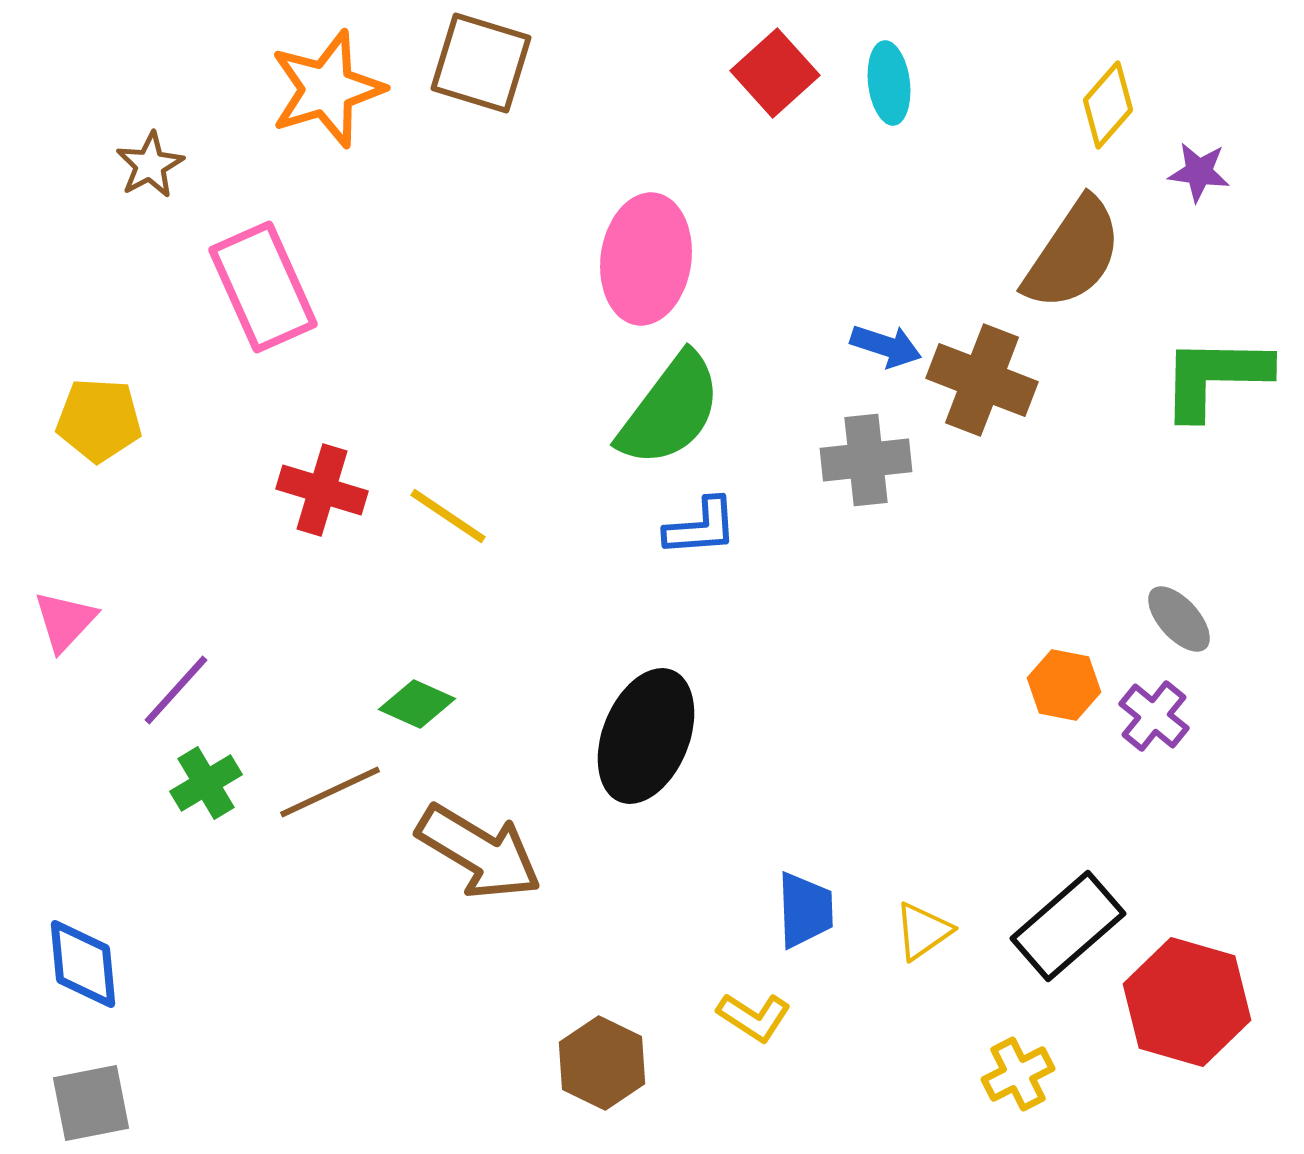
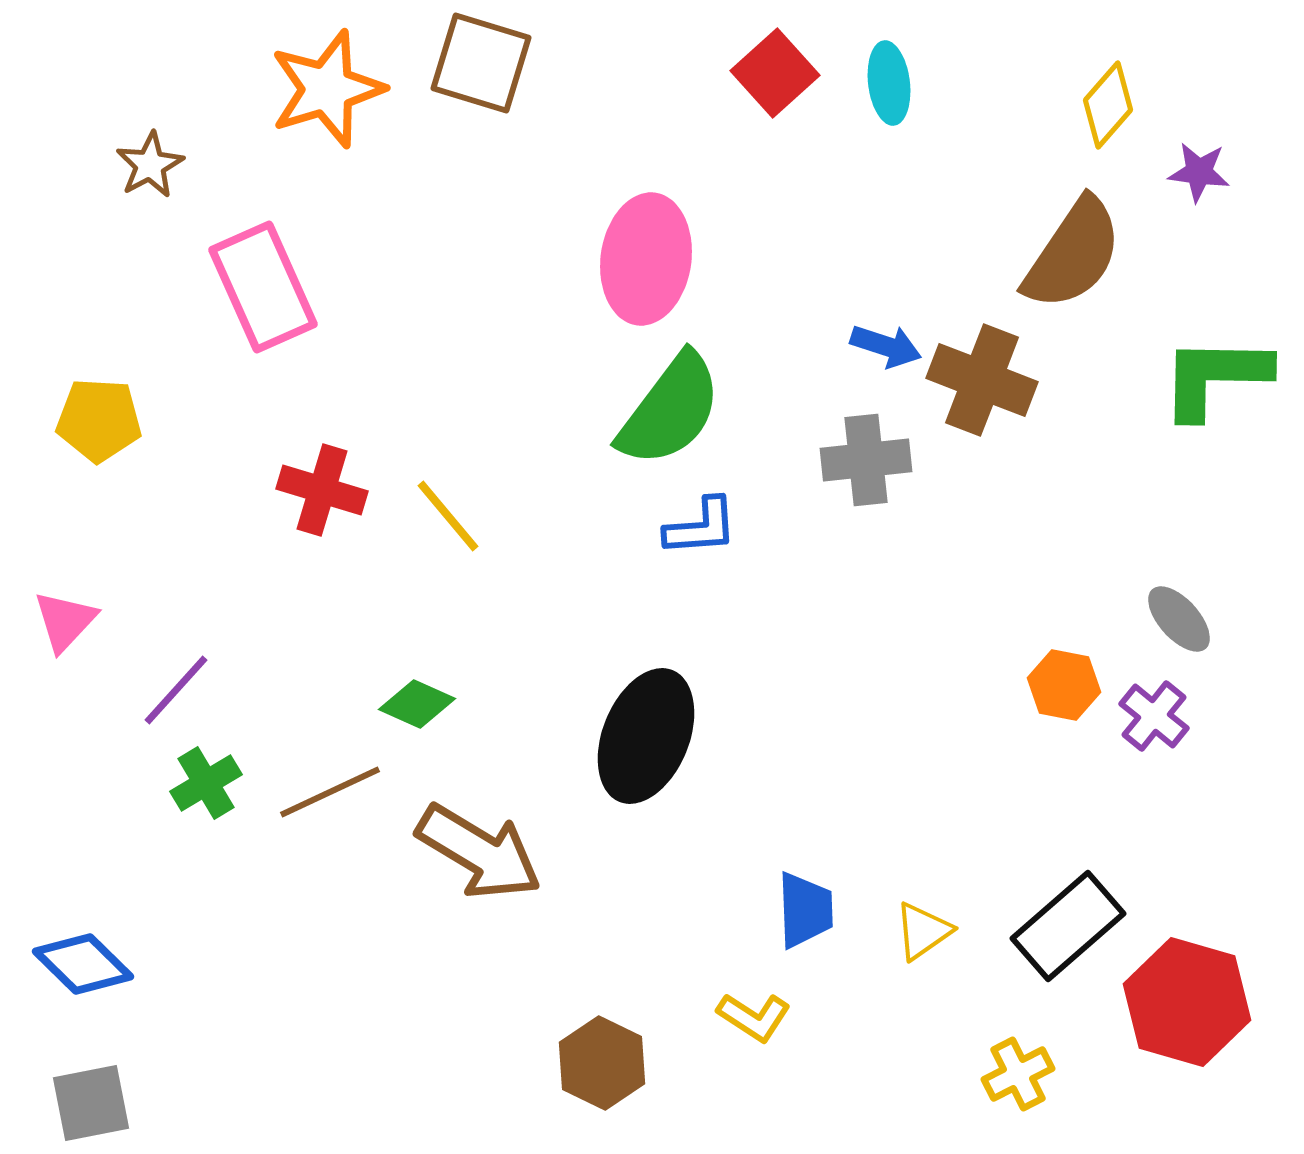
yellow line: rotated 16 degrees clockwise
blue diamond: rotated 40 degrees counterclockwise
